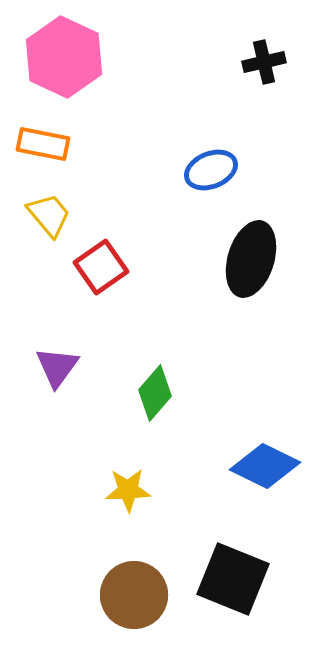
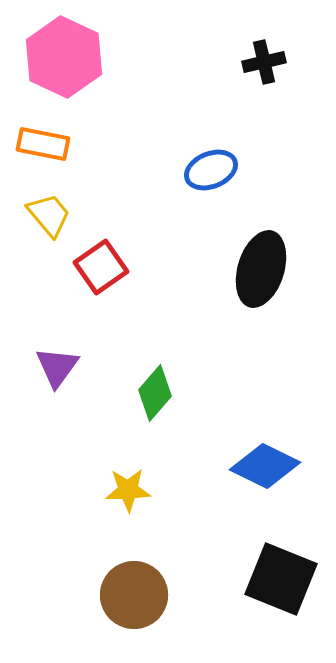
black ellipse: moved 10 px right, 10 px down
black square: moved 48 px right
